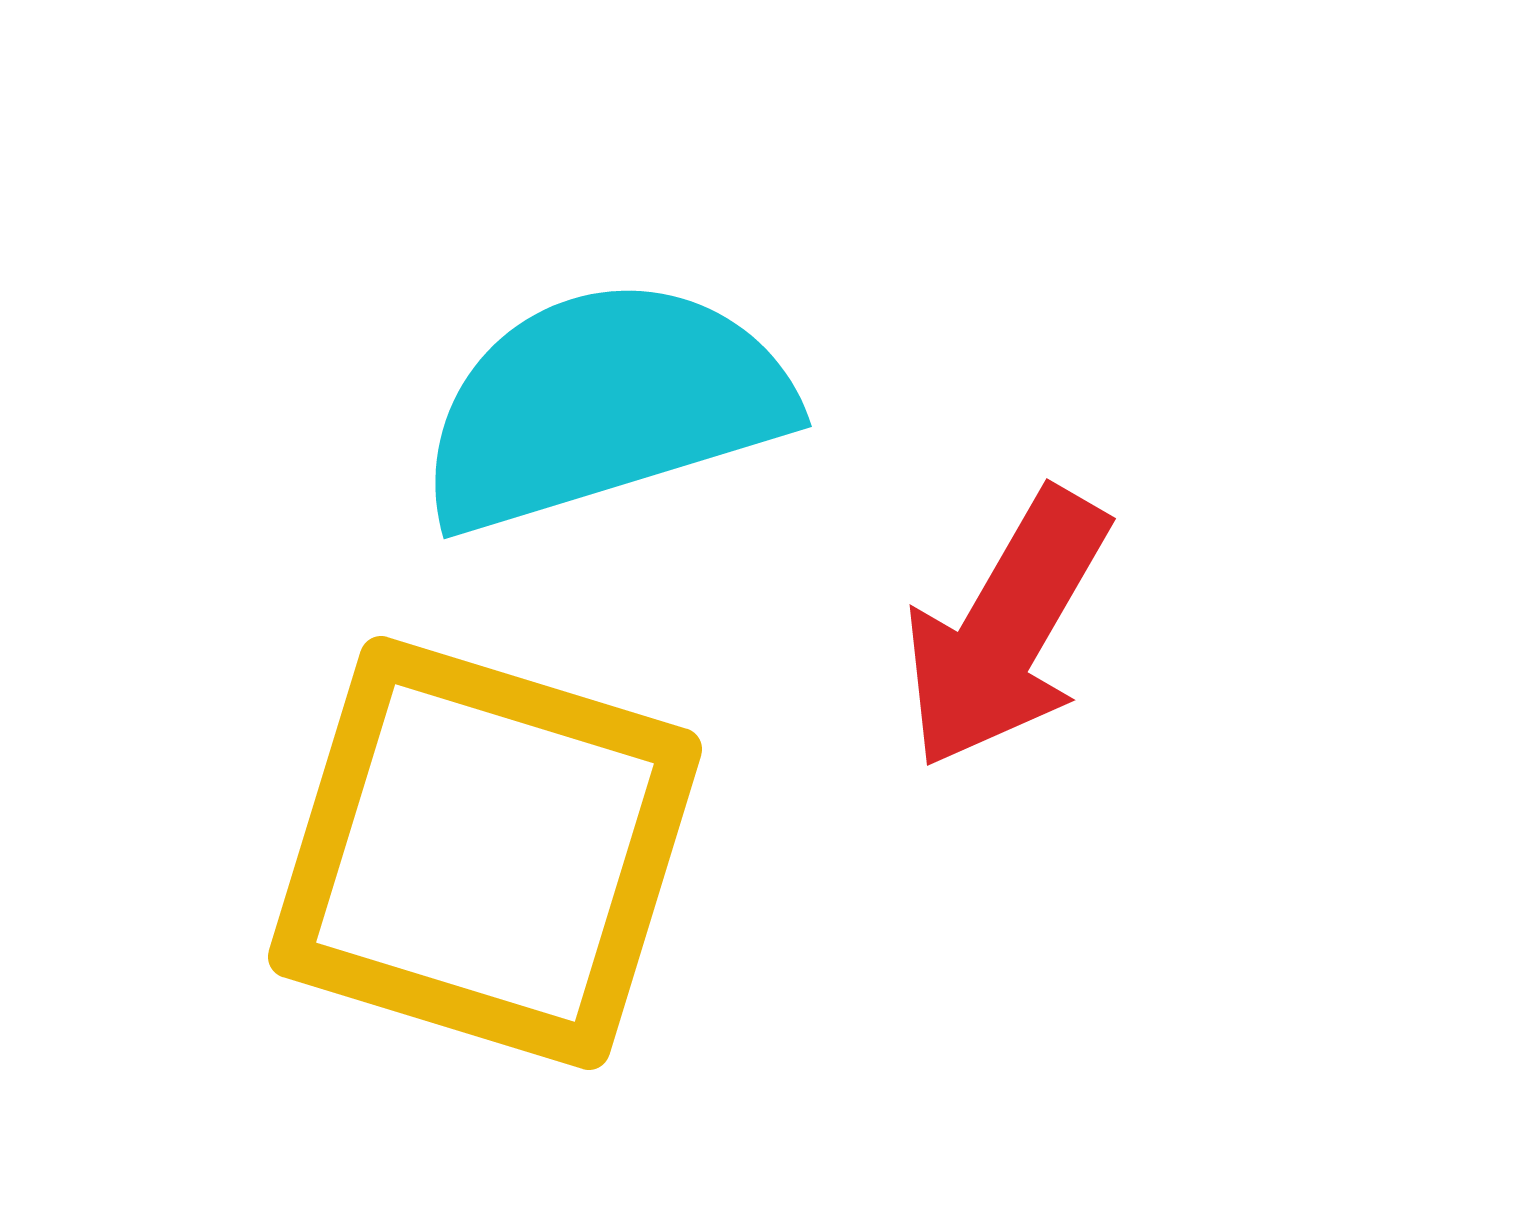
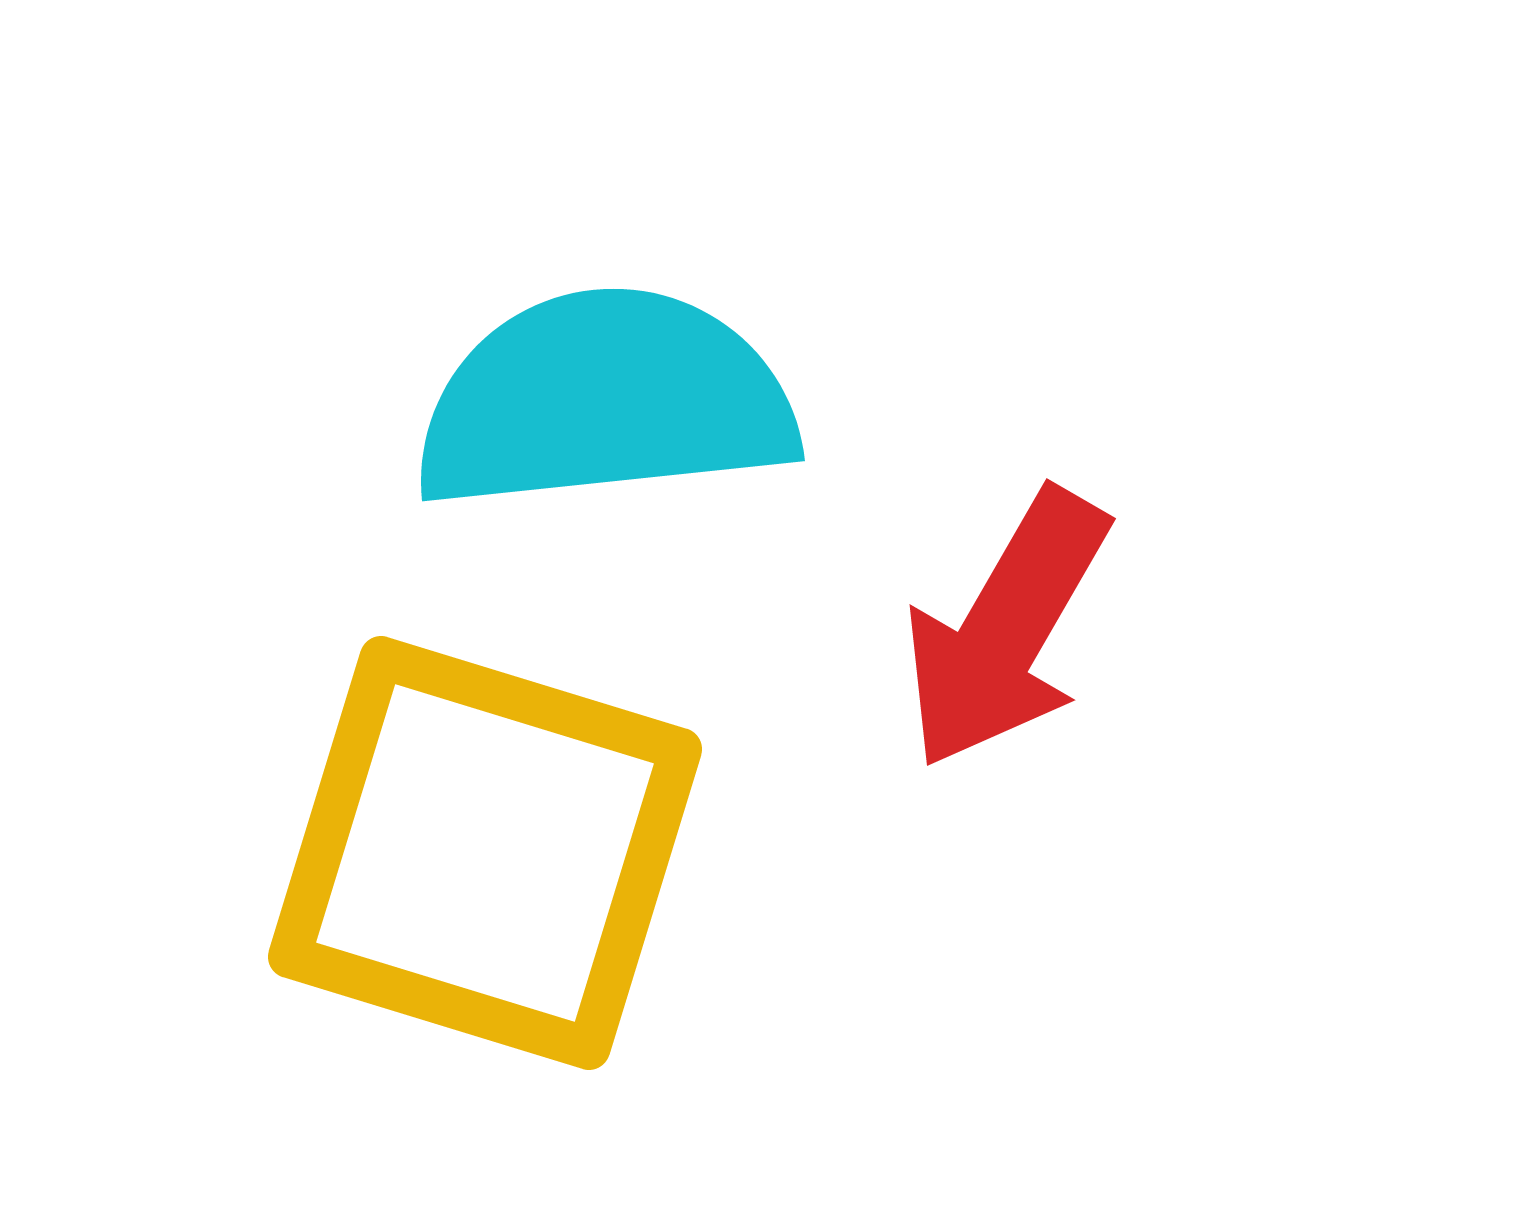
cyan semicircle: moved 1 px right, 5 px up; rotated 11 degrees clockwise
